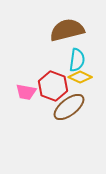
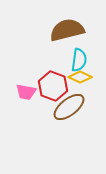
cyan semicircle: moved 2 px right
